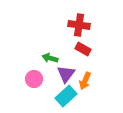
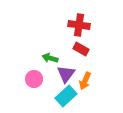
red rectangle: moved 2 px left
